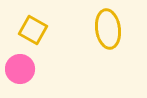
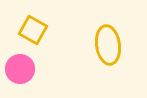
yellow ellipse: moved 16 px down
